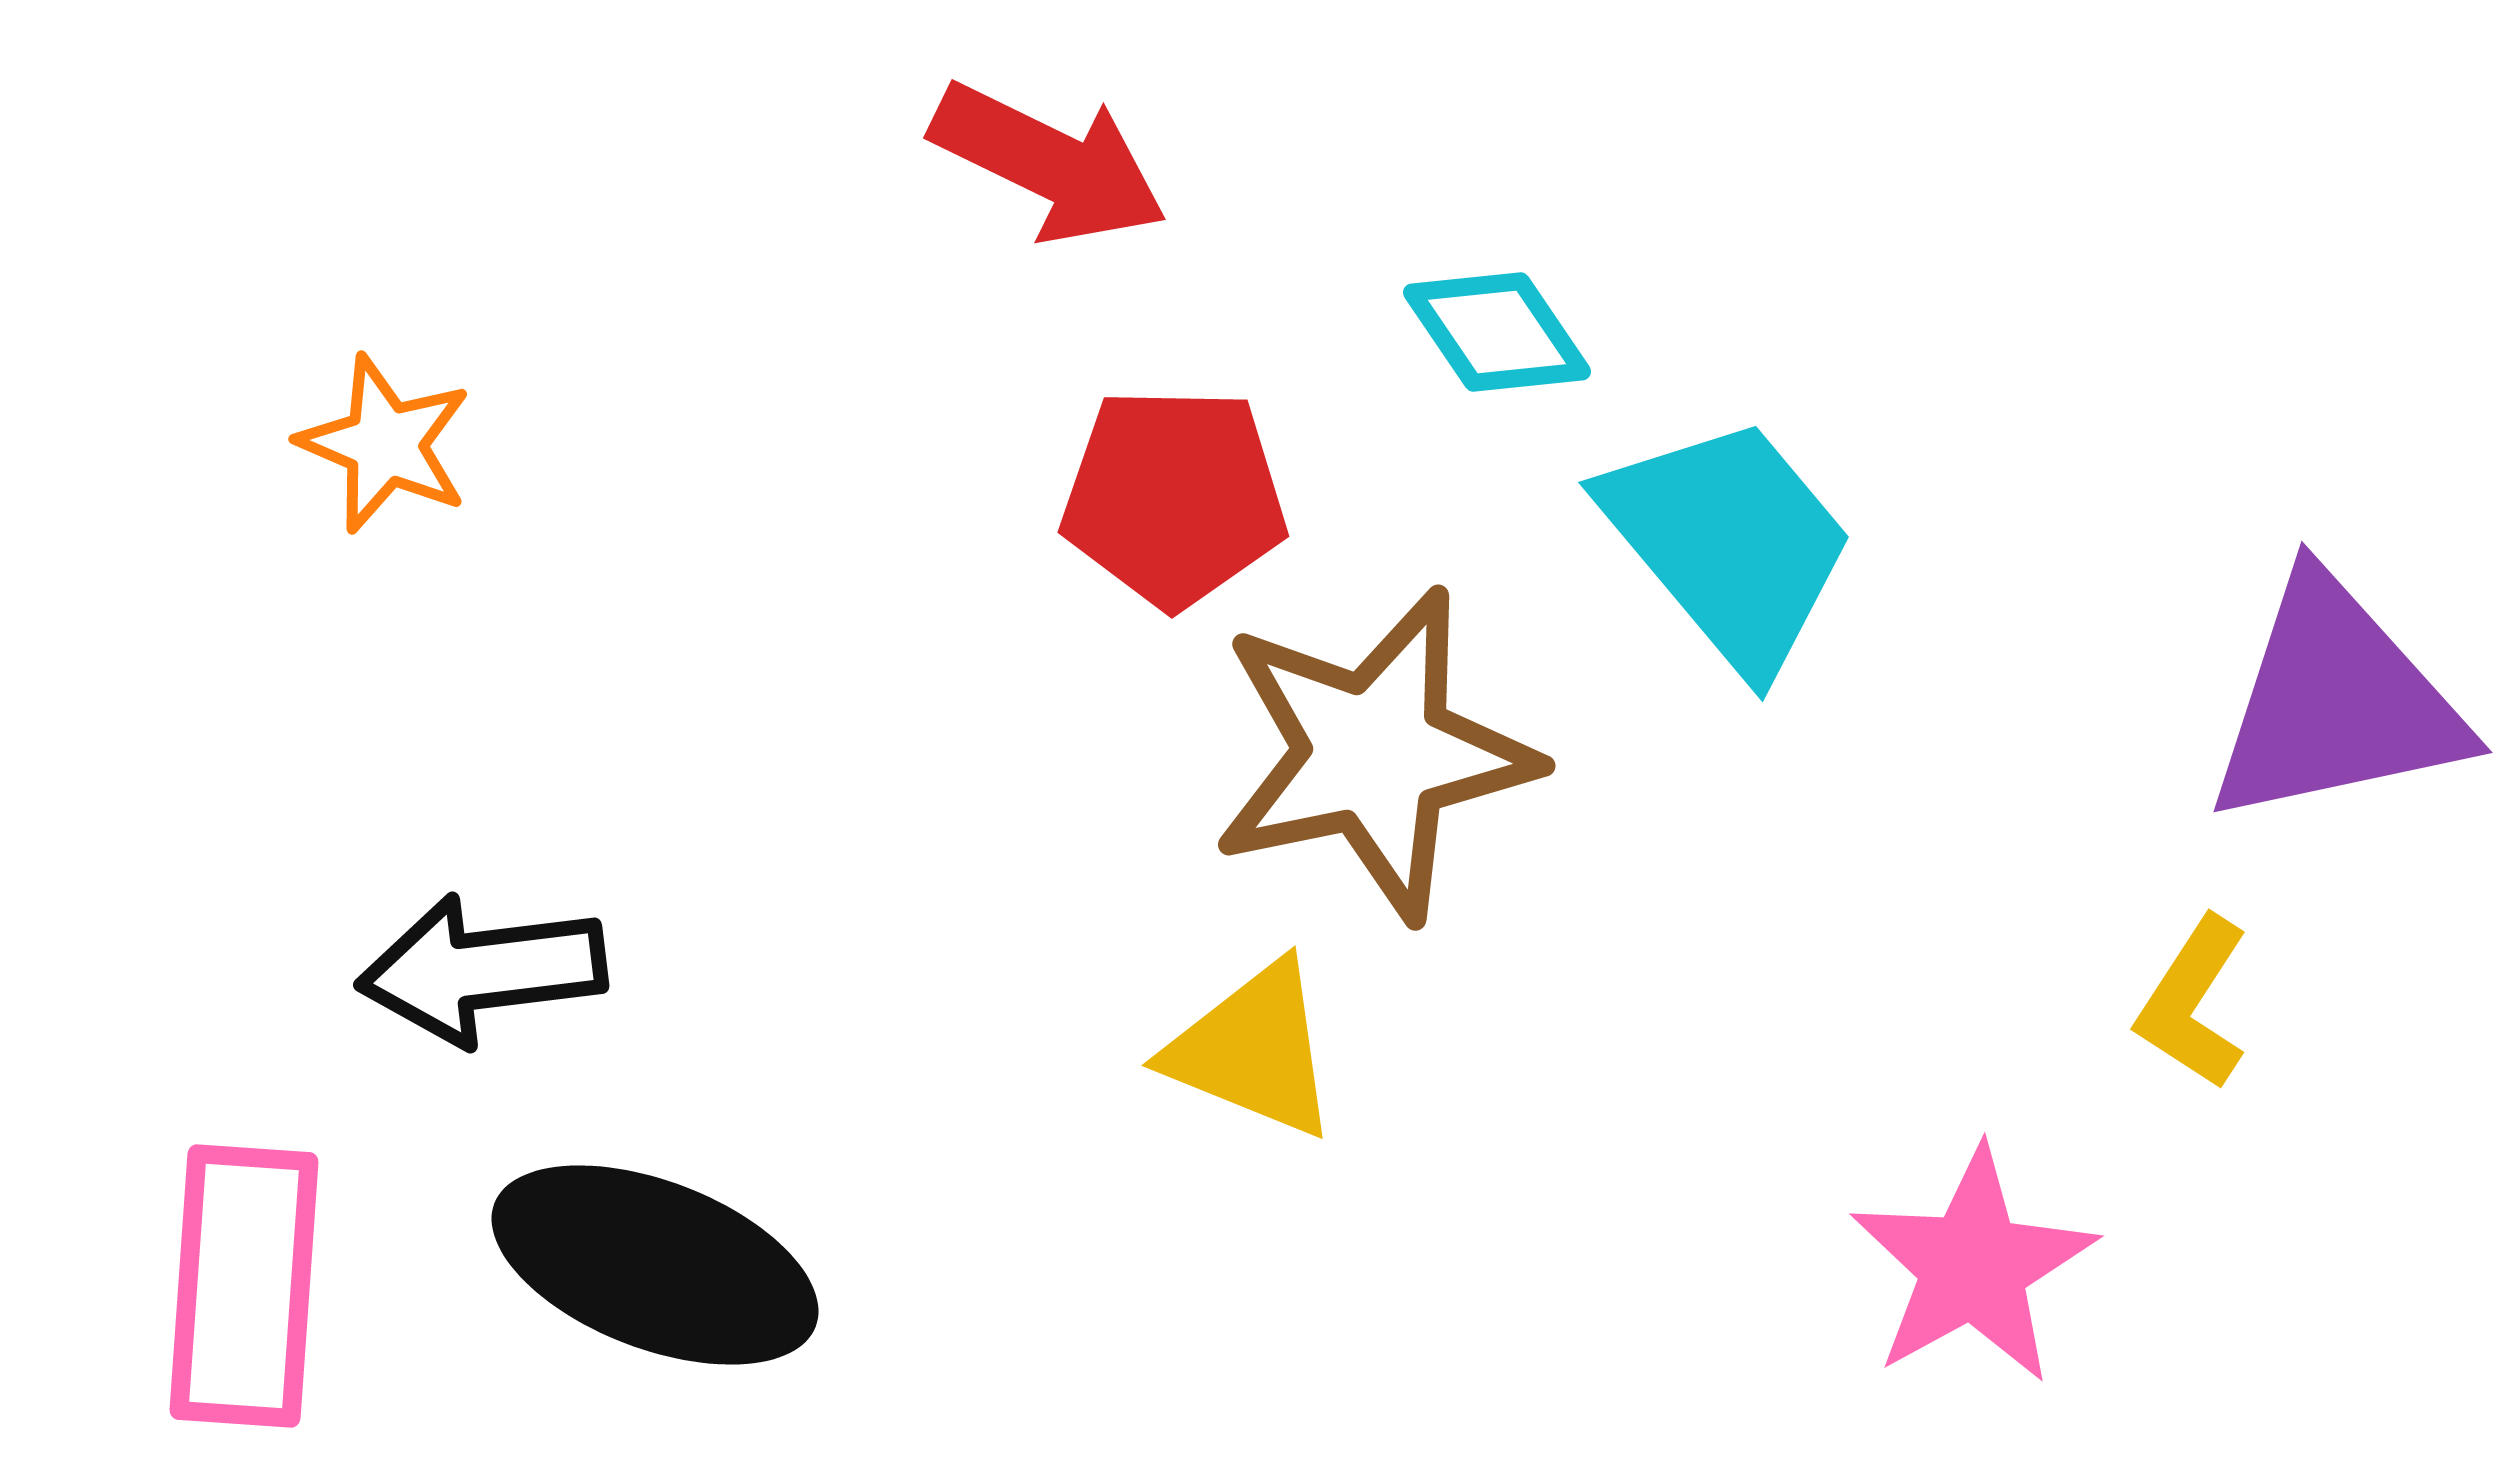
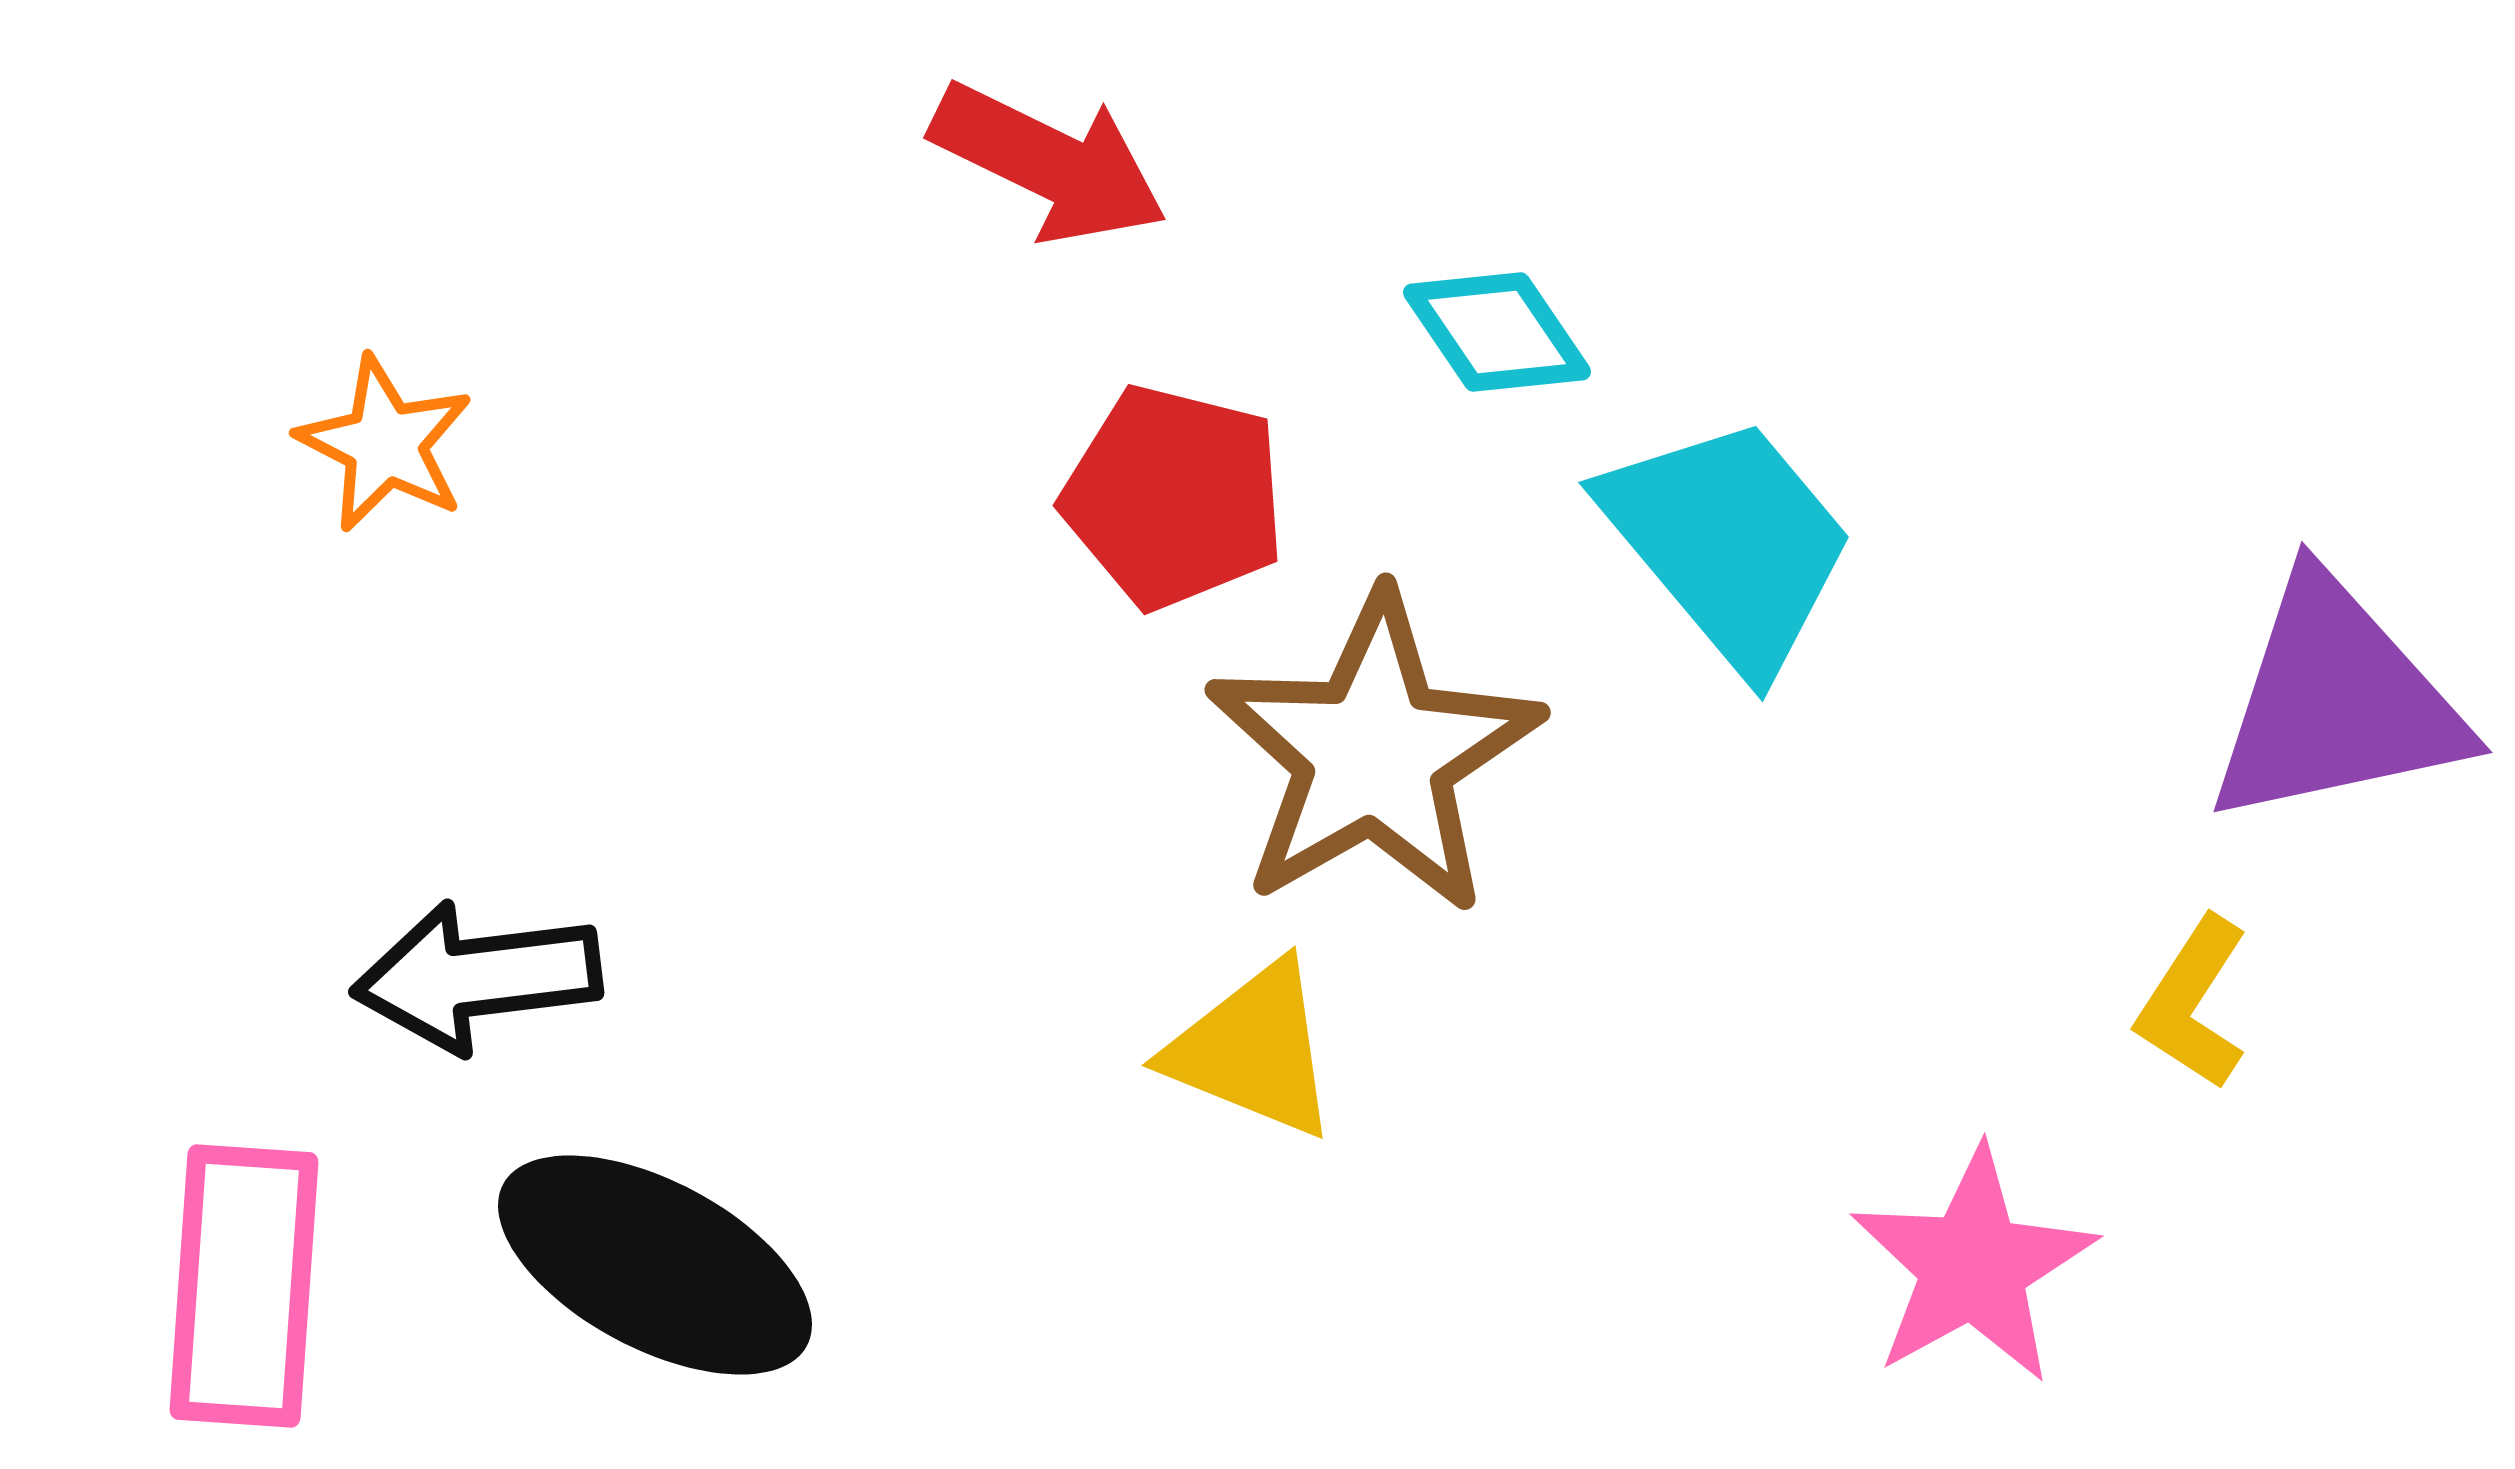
orange star: rotated 4 degrees clockwise
red pentagon: rotated 13 degrees clockwise
brown star: rotated 18 degrees counterclockwise
black arrow: moved 5 px left, 7 px down
black ellipse: rotated 7 degrees clockwise
